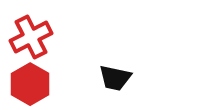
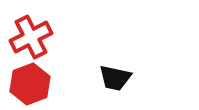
red hexagon: rotated 9 degrees clockwise
